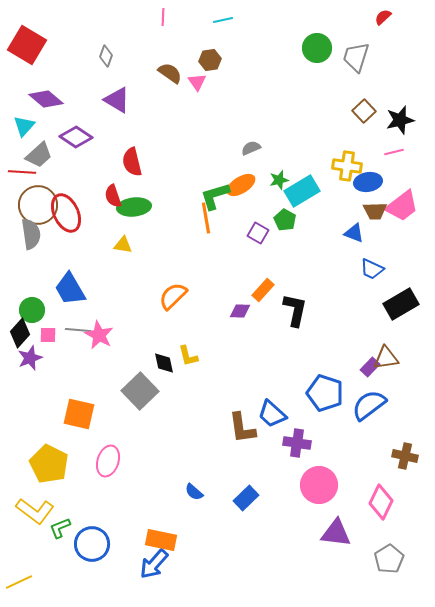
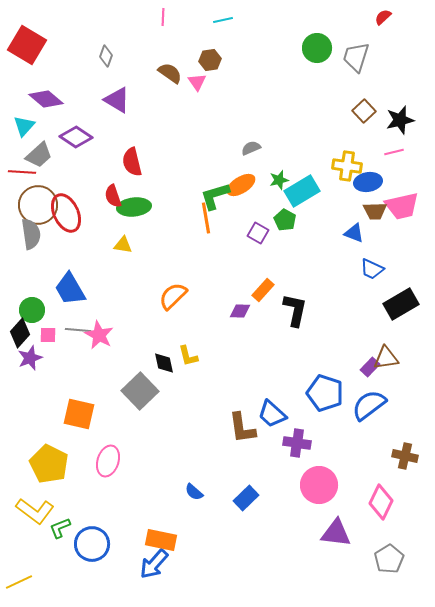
pink trapezoid at (402, 206): rotated 24 degrees clockwise
